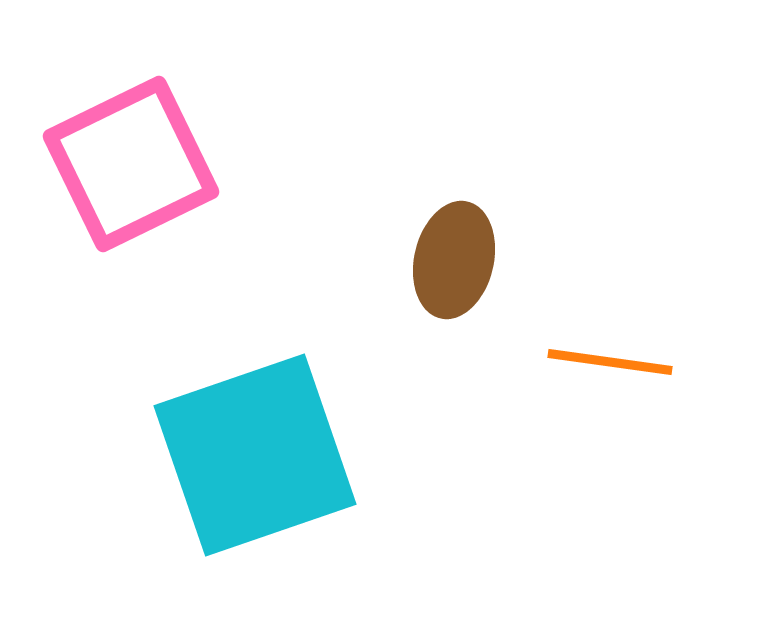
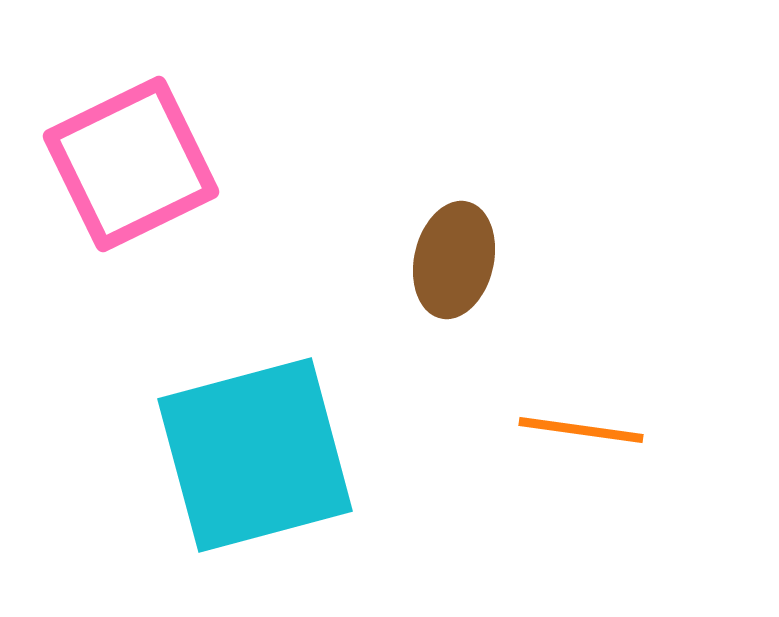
orange line: moved 29 px left, 68 px down
cyan square: rotated 4 degrees clockwise
